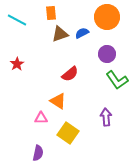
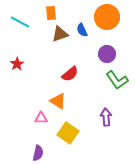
cyan line: moved 3 px right, 2 px down
blue semicircle: moved 3 px up; rotated 88 degrees counterclockwise
